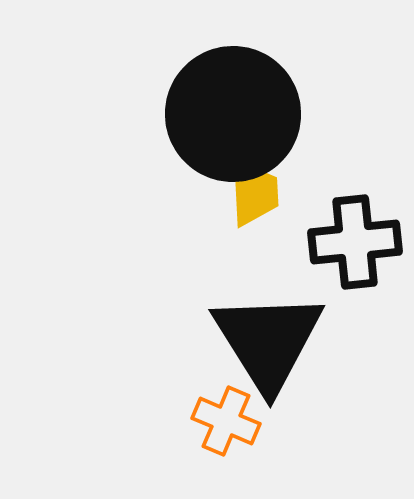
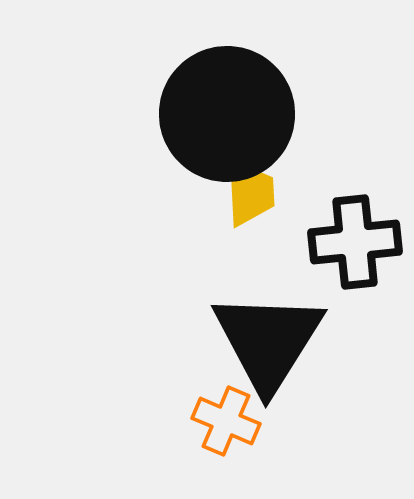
black circle: moved 6 px left
yellow trapezoid: moved 4 px left
black triangle: rotated 4 degrees clockwise
